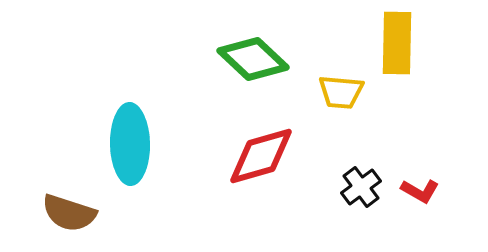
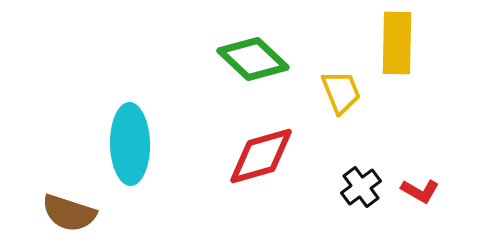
yellow trapezoid: rotated 117 degrees counterclockwise
